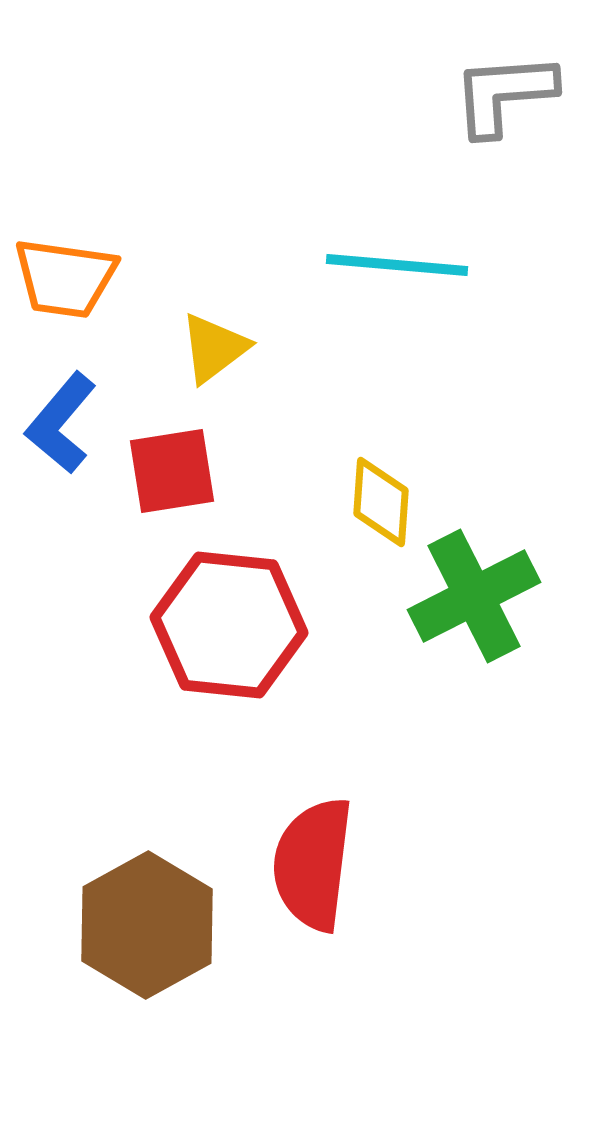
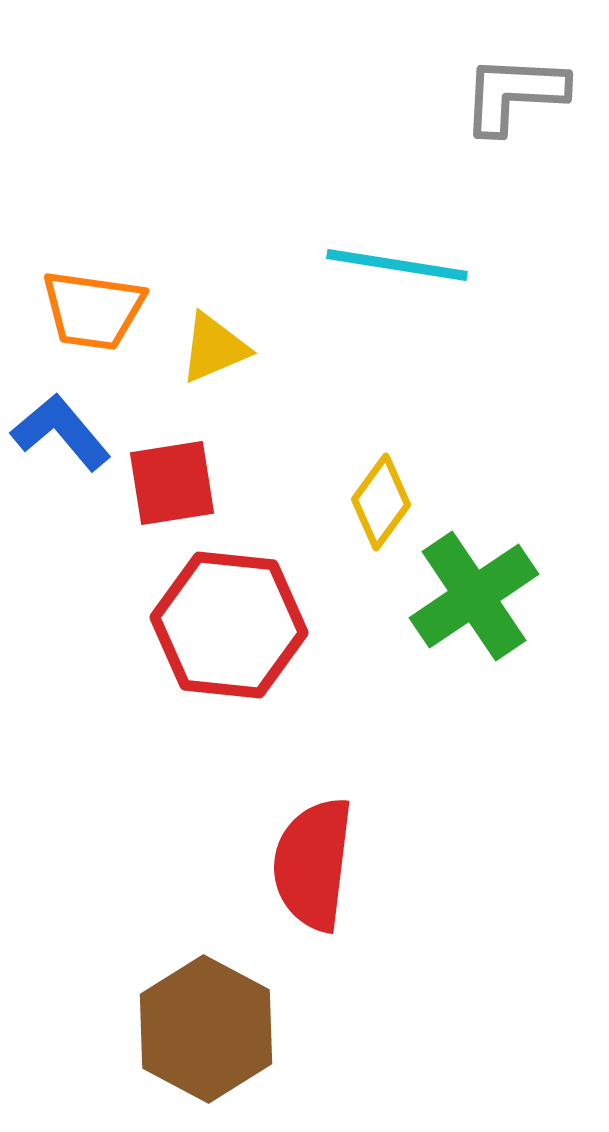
gray L-shape: moved 10 px right; rotated 7 degrees clockwise
cyan line: rotated 4 degrees clockwise
orange trapezoid: moved 28 px right, 32 px down
yellow triangle: rotated 14 degrees clockwise
blue L-shape: moved 9 px down; rotated 100 degrees clockwise
red square: moved 12 px down
yellow diamond: rotated 32 degrees clockwise
green cross: rotated 7 degrees counterclockwise
brown hexagon: moved 59 px right, 104 px down; rotated 3 degrees counterclockwise
